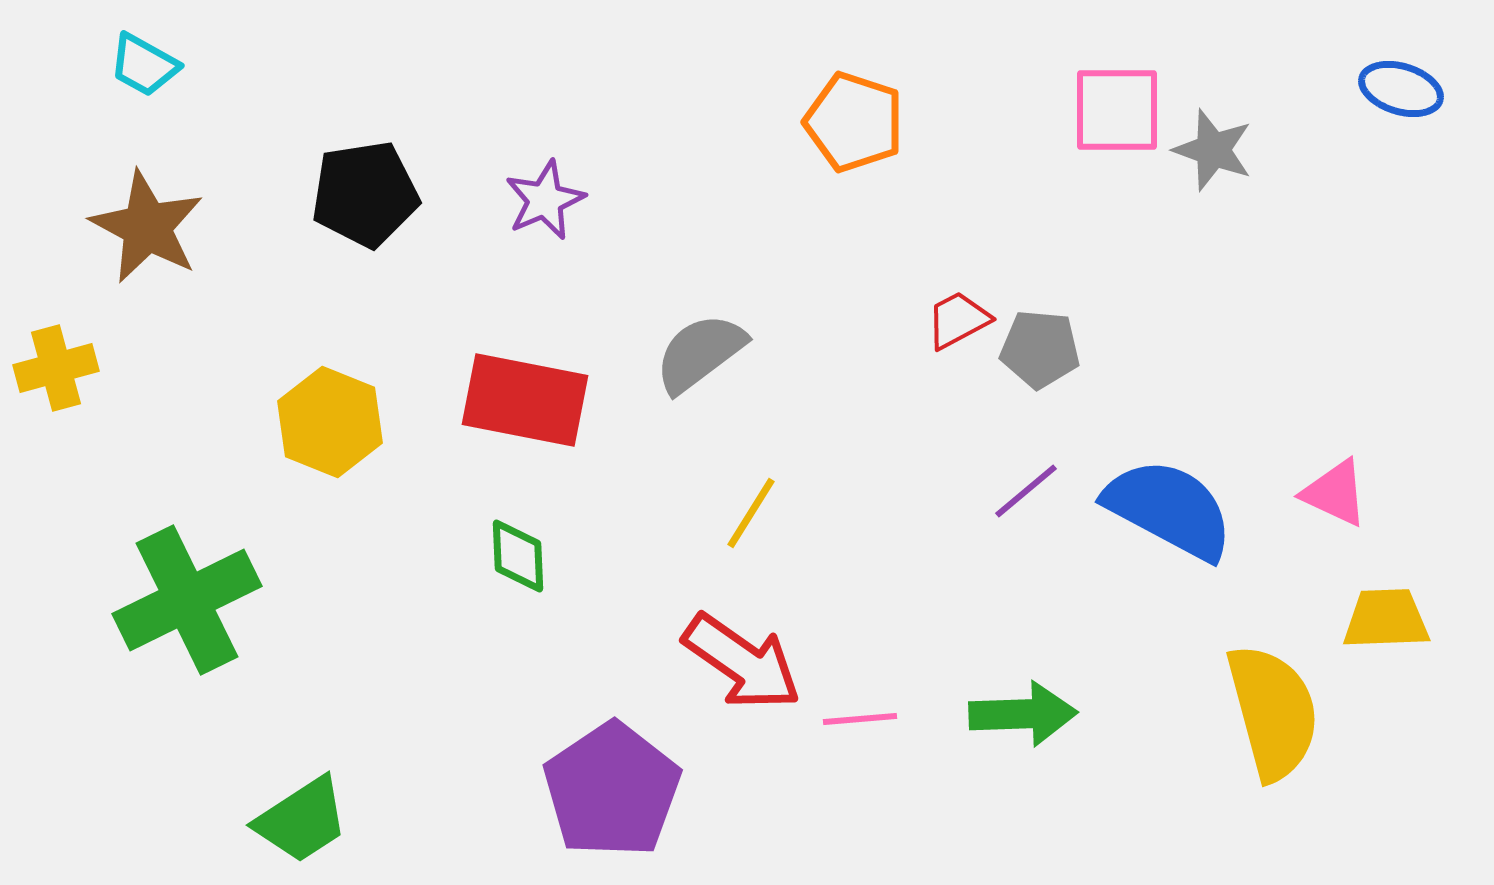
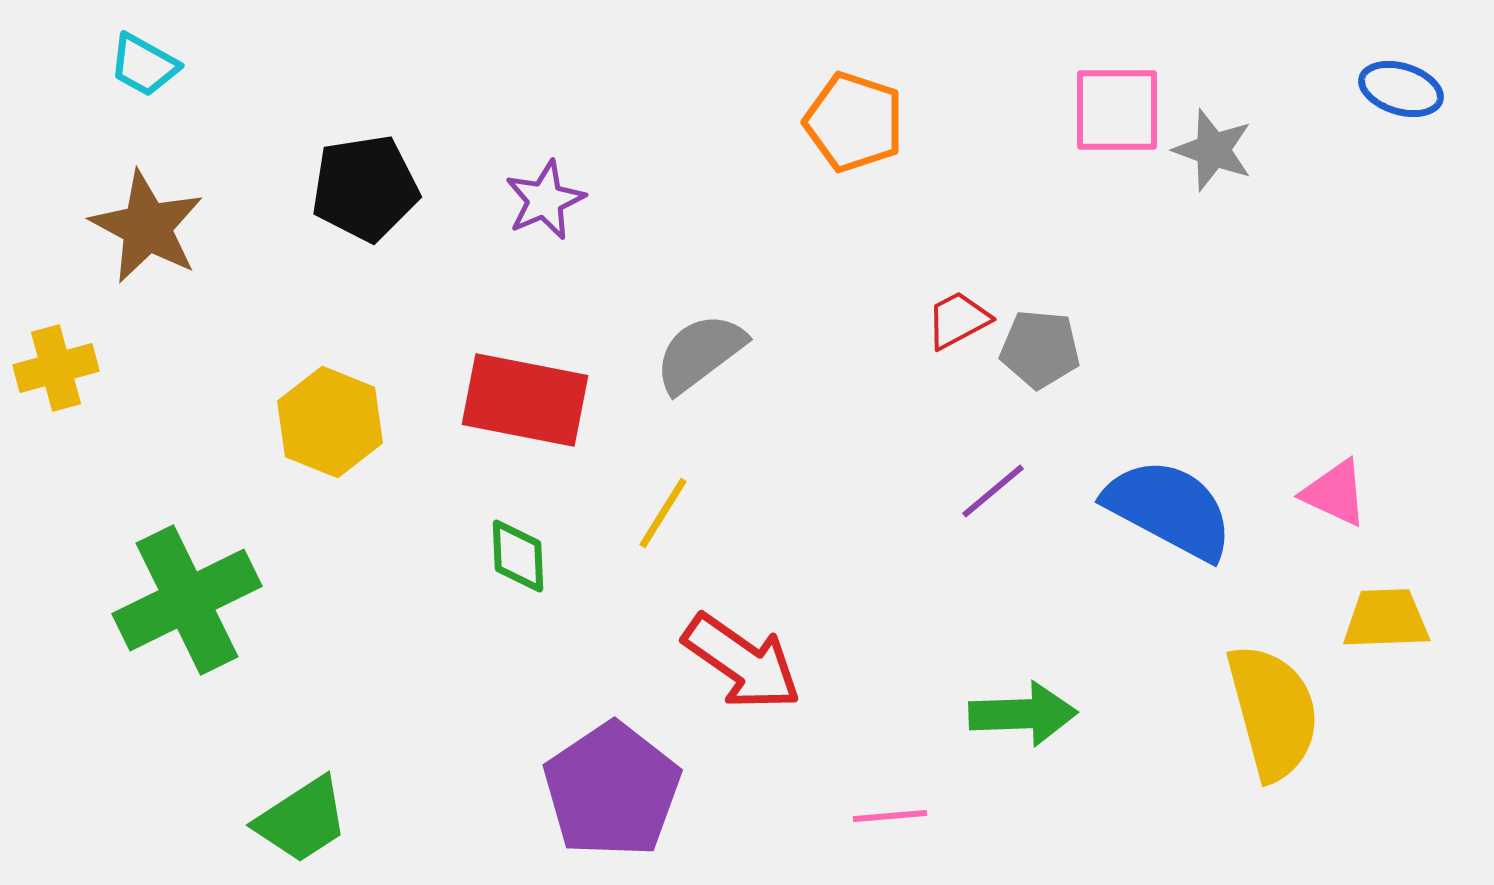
black pentagon: moved 6 px up
purple line: moved 33 px left
yellow line: moved 88 px left
pink line: moved 30 px right, 97 px down
